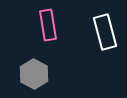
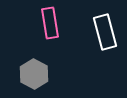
pink rectangle: moved 2 px right, 2 px up
